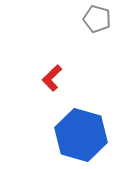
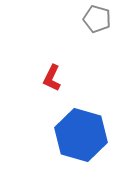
red L-shape: rotated 20 degrees counterclockwise
